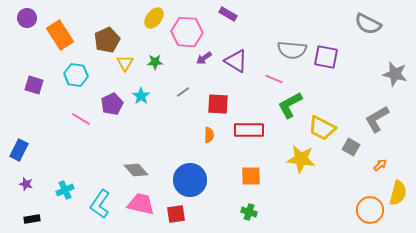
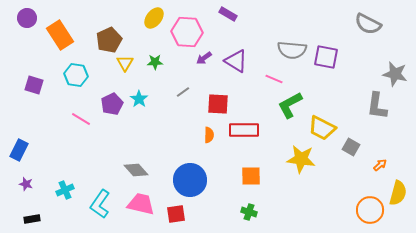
brown pentagon at (107, 40): moved 2 px right
cyan star at (141, 96): moved 2 px left, 3 px down
gray L-shape at (377, 119): moved 13 px up; rotated 52 degrees counterclockwise
red rectangle at (249, 130): moved 5 px left
